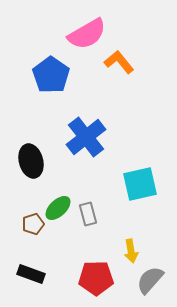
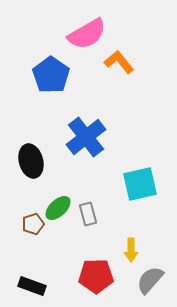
yellow arrow: moved 1 px up; rotated 10 degrees clockwise
black rectangle: moved 1 px right, 12 px down
red pentagon: moved 2 px up
